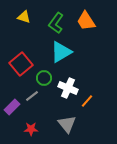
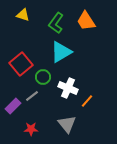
yellow triangle: moved 1 px left, 2 px up
green circle: moved 1 px left, 1 px up
purple rectangle: moved 1 px right, 1 px up
